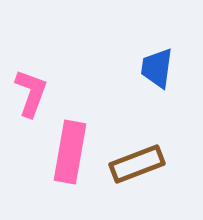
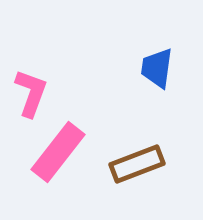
pink rectangle: moved 12 px left; rotated 28 degrees clockwise
